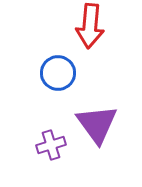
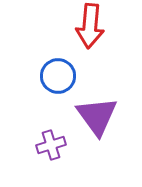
blue circle: moved 3 px down
purple triangle: moved 8 px up
